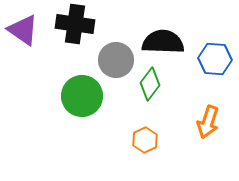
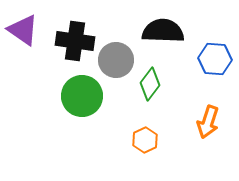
black cross: moved 17 px down
black semicircle: moved 11 px up
